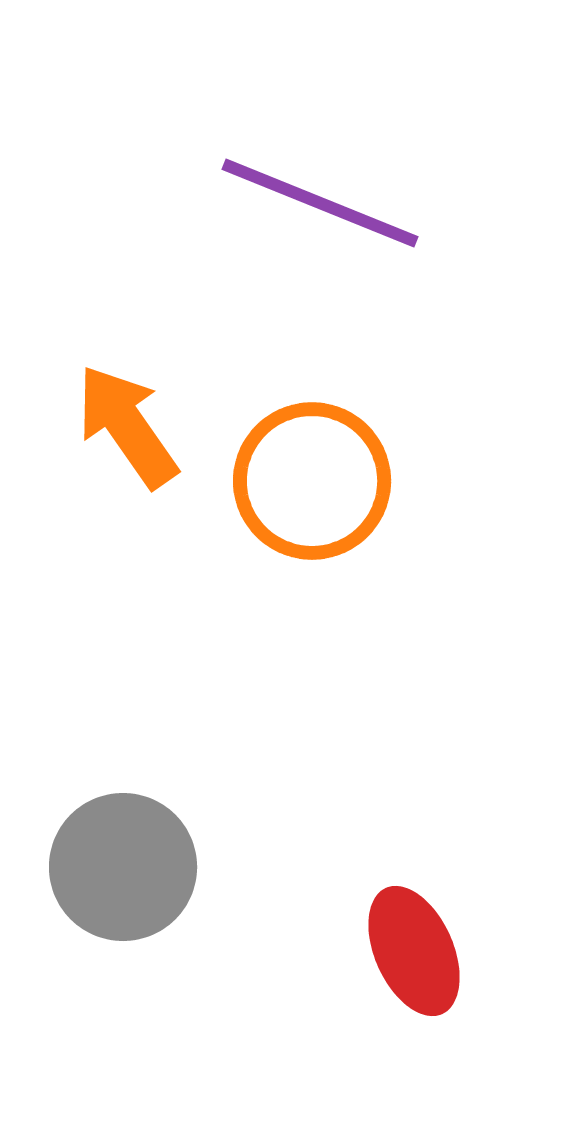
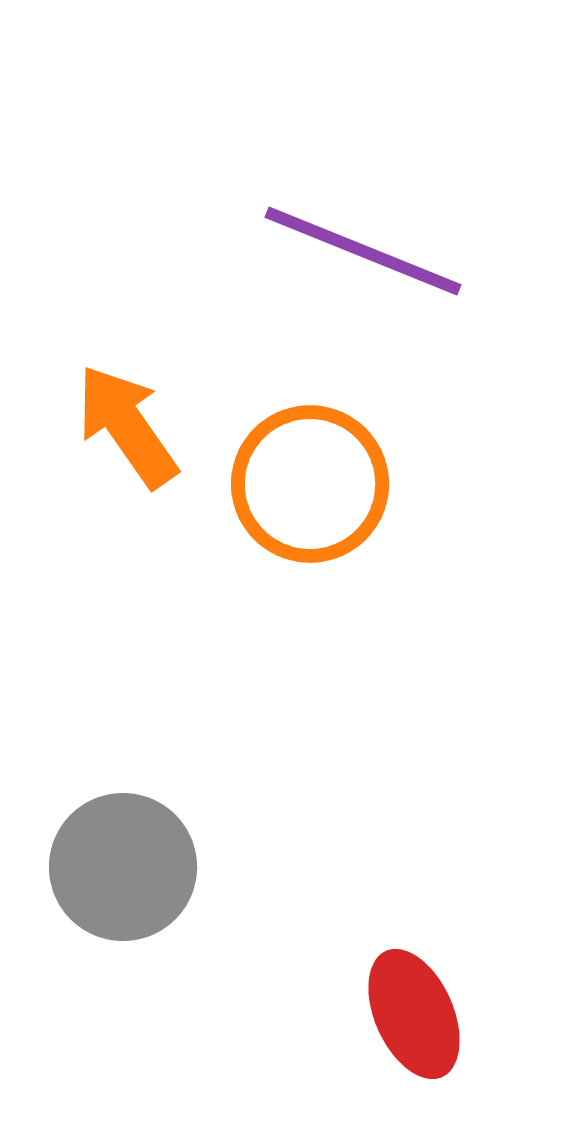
purple line: moved 43 px right, 48 px down
orange circle: moved 2 px left, 3 px down
red ellipse: moved 63 px down
